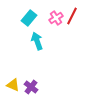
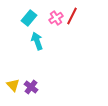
yellow triangle: rotated 24 degrees clockwise
